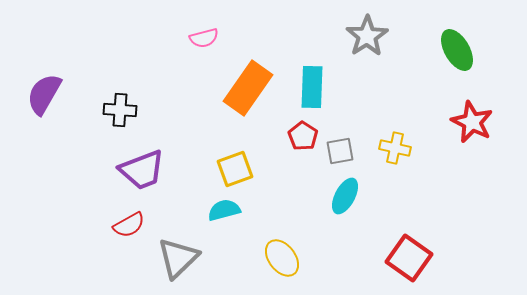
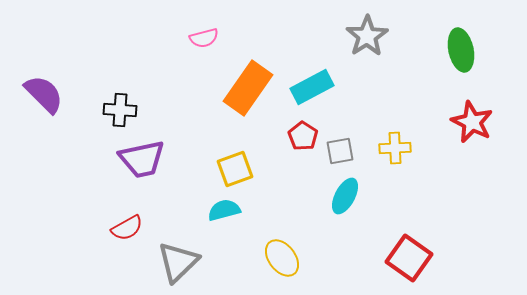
green ellipse: moved 4 px right; rotated 18 degrees clockwise
cyan rectangle: rotated 60 degrees clockwise
purple semicircle: rotated 105 degrees clockwise
yellow cross: rotated 16 degrees counterclockwise
purple trapezoid: moved 11 px up; rotated 9 degrees clockwise
red semicircle: moved 2 px left, 3 px down
gray triangle: moved 4 px down
